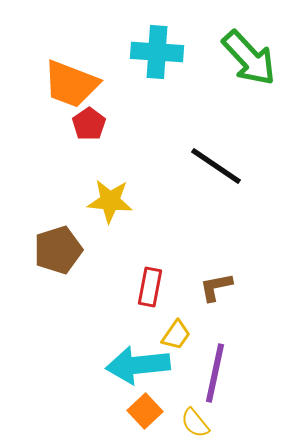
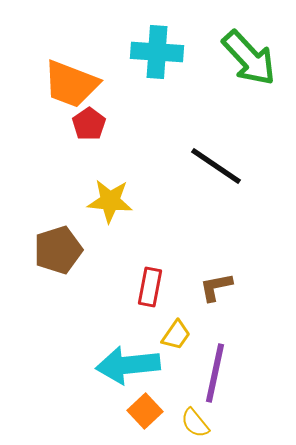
cyan arrow: moved 10 px left
